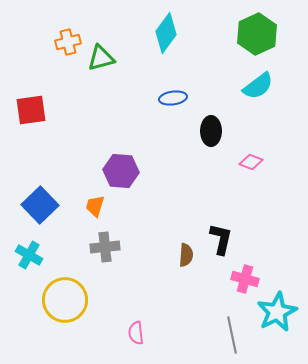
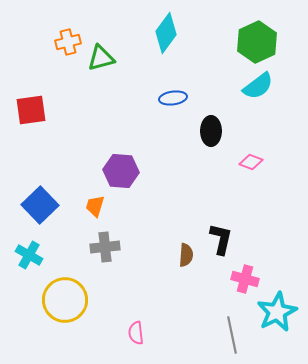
green hexagon: moved 8 px down
